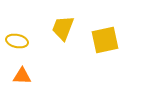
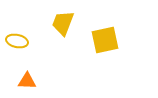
yellow trapezoid: moved 5 px up
orange triangle: moved 5 px right, 5 px down
